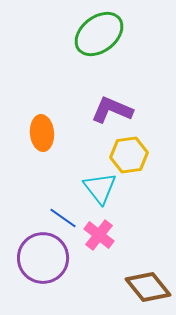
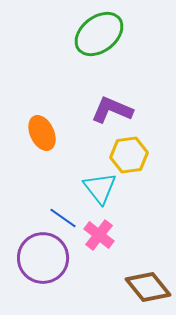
orange ellipse: rotated 20 degrees counterclockwise
